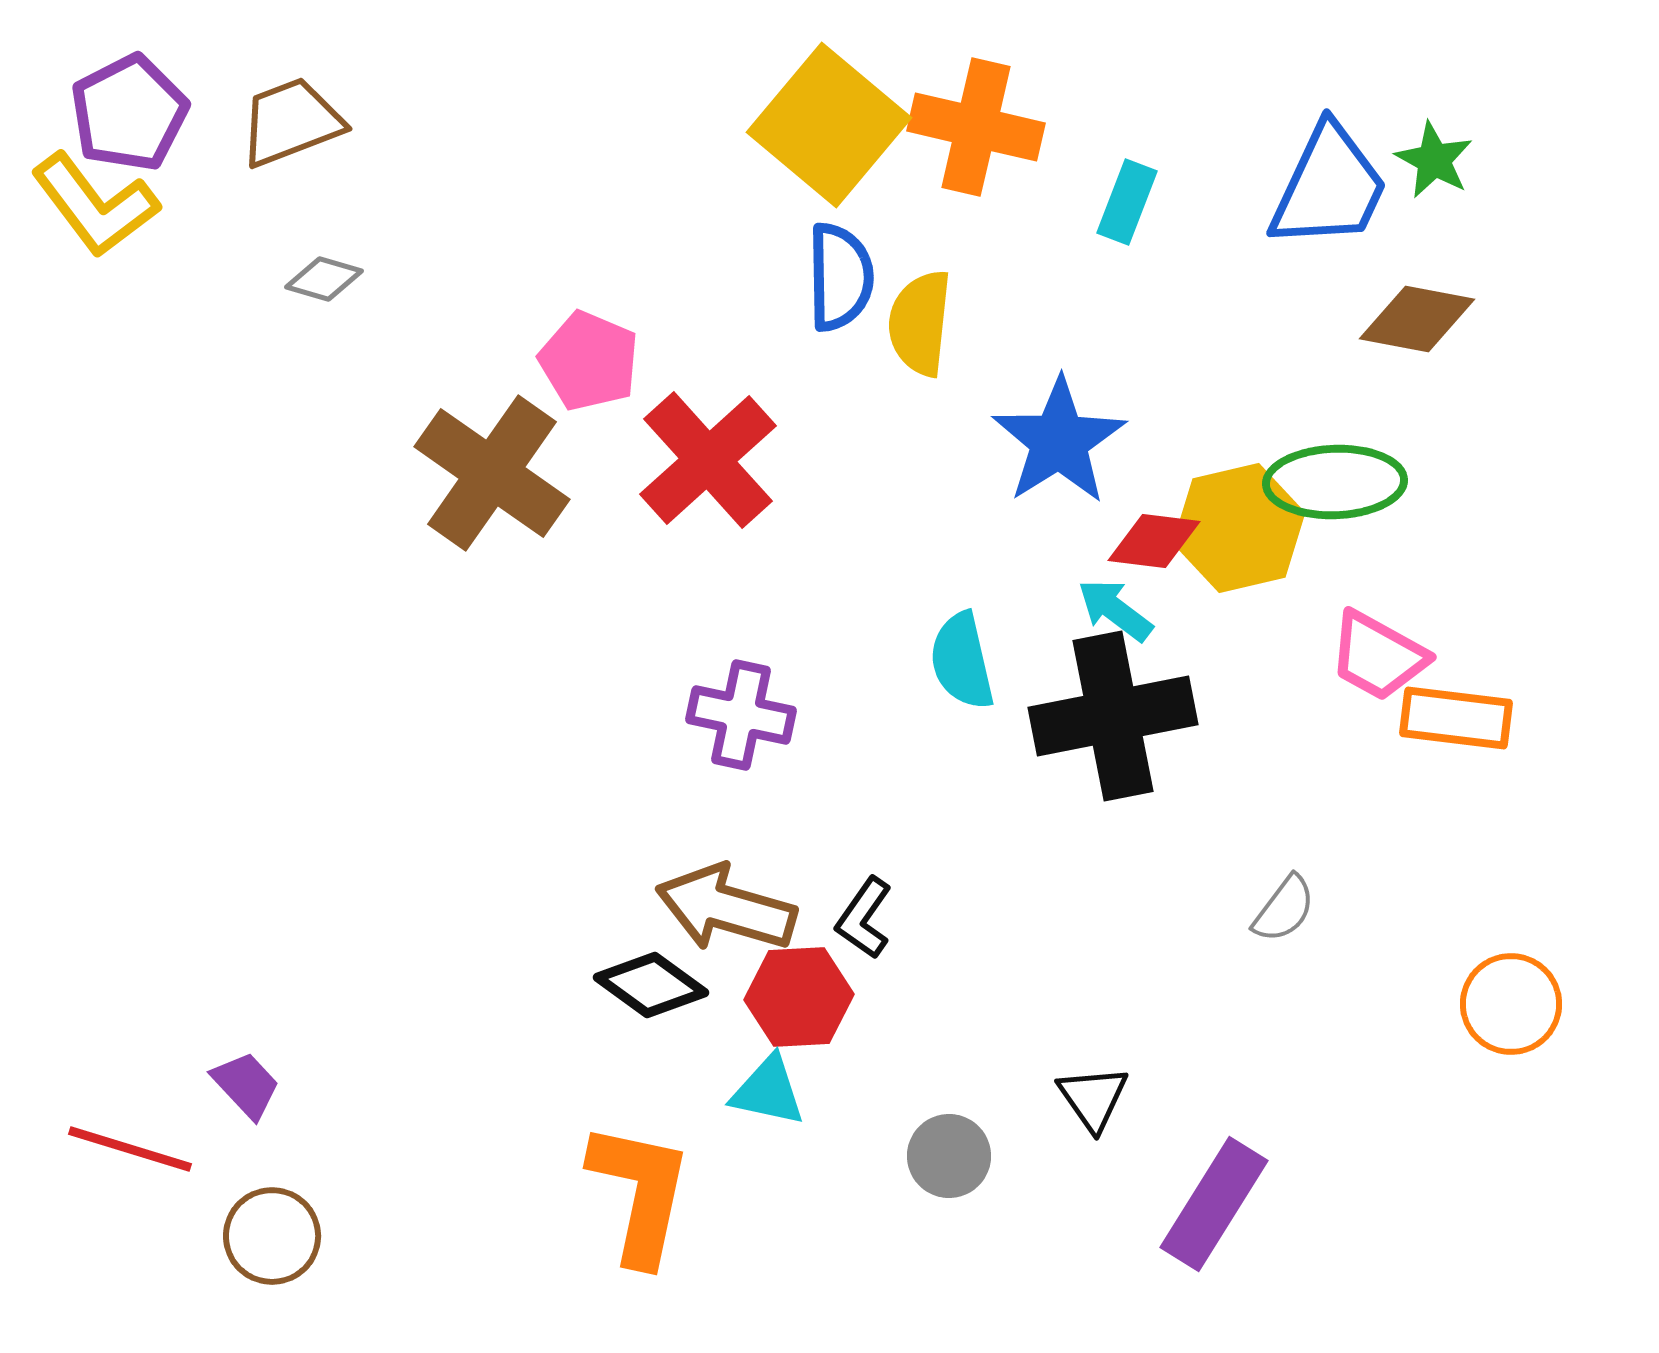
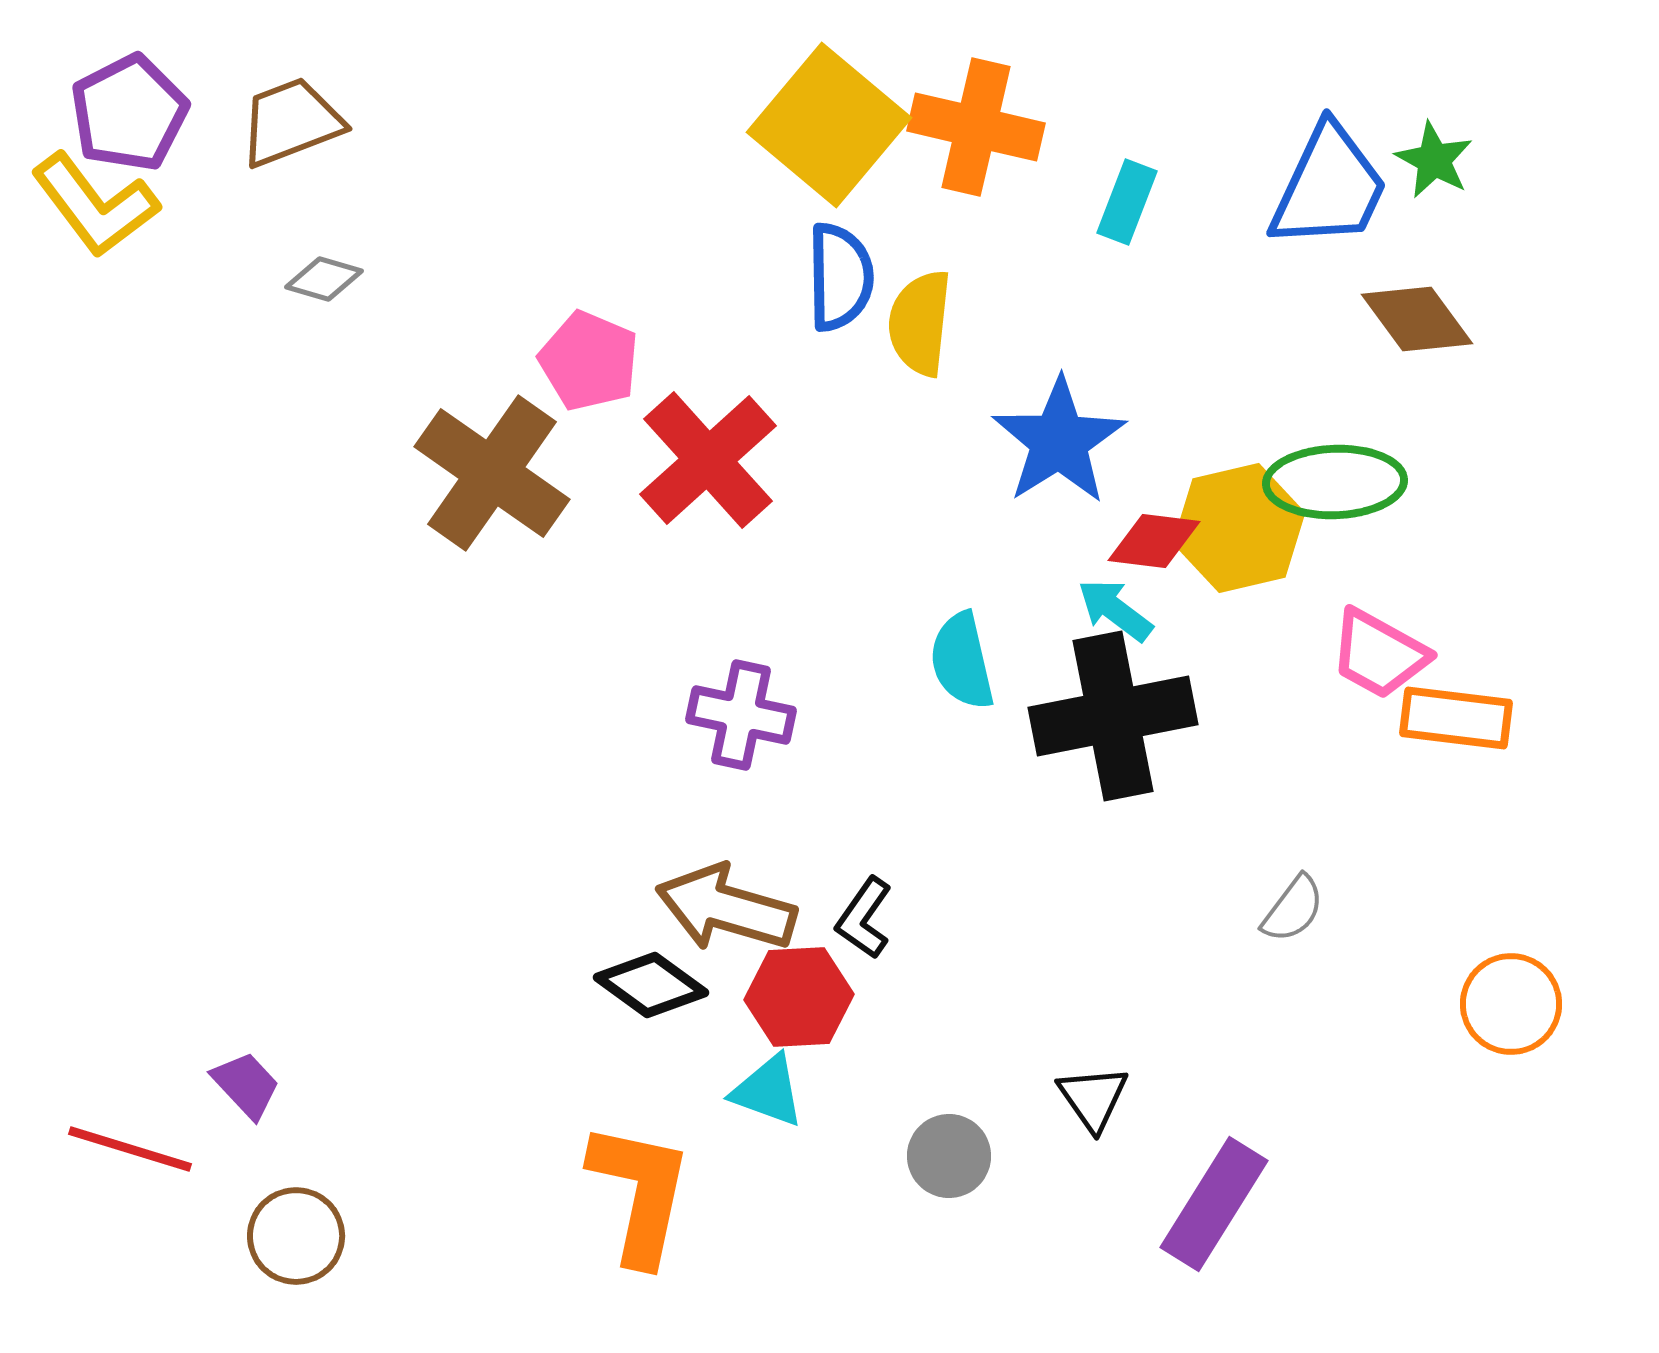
brown diamond: rotated 43 degrees clockwise
pink trapezoid: moved 1 px right, 2 px up
gray semicircle: moved 9 px right
cyan triangle: rotated 8 degrees clockwise
brown circle: moved 24 px right
